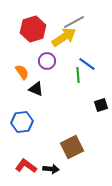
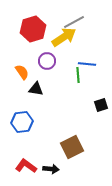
blue line: rotated 30 degrees counterclockwise
black triangle: rotated 14 degrees counterclockwise
